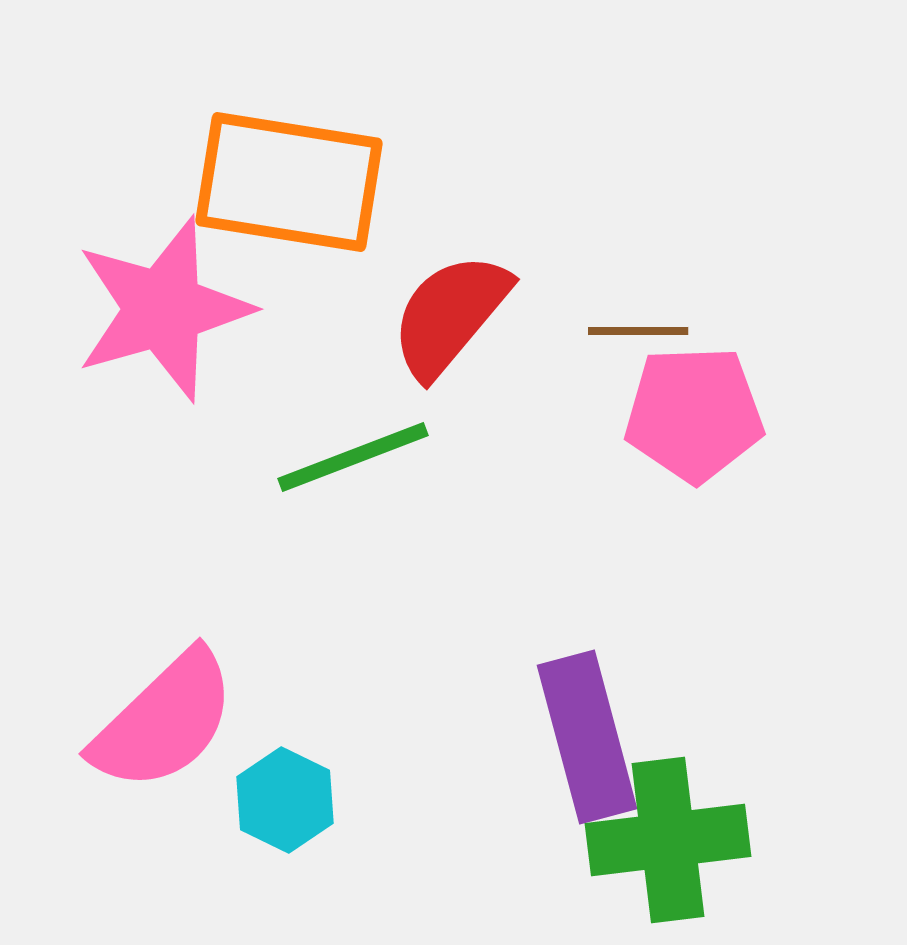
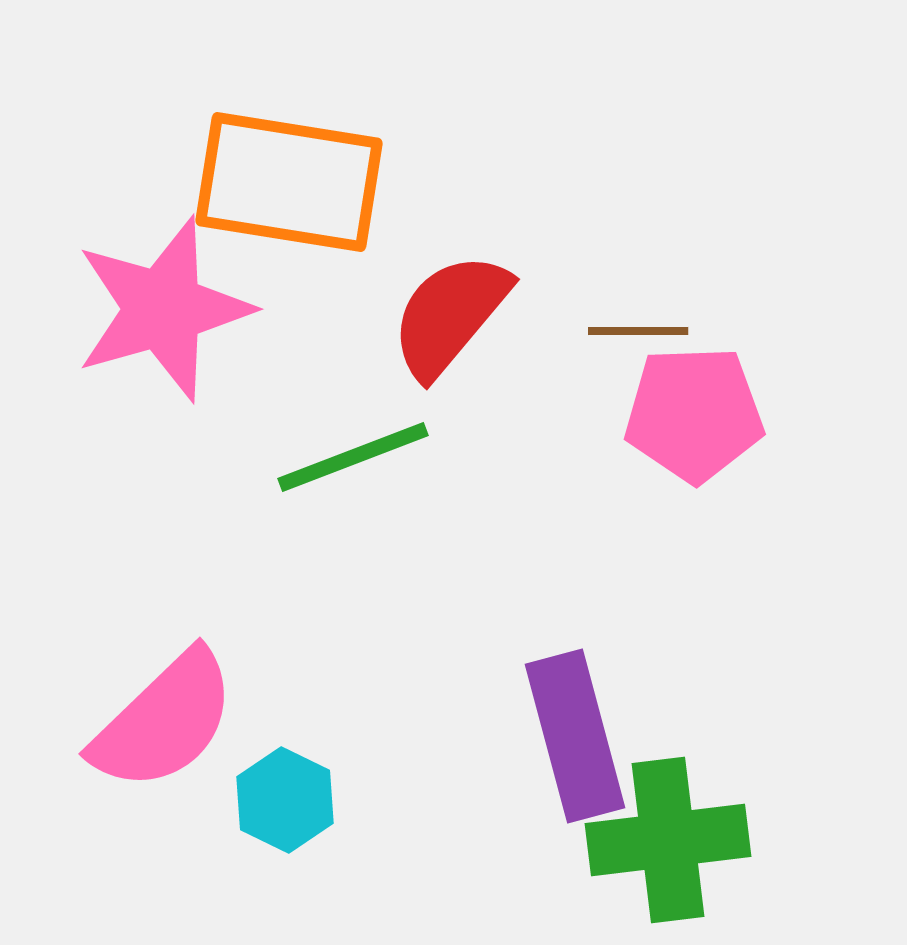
purple rectangle: moved 12 px left, 1 px up
